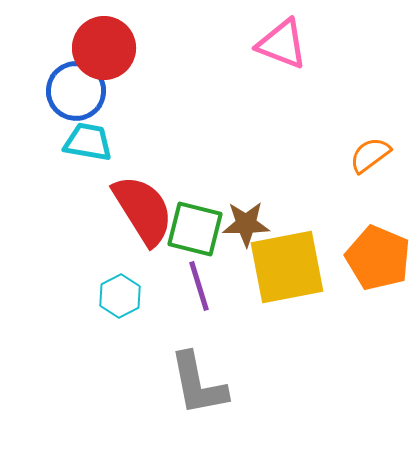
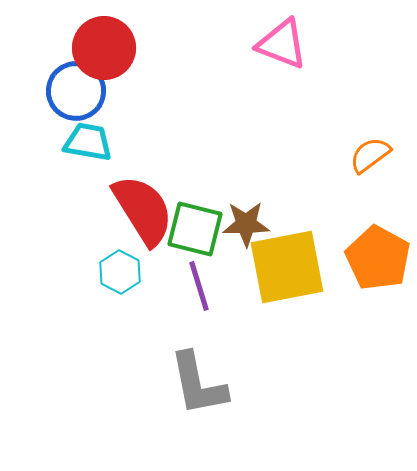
orange pentagon: rotated 6 degrees clockwise
cyan hexagon: moved 24 px up; rotated 6 degrees counterclockwise
